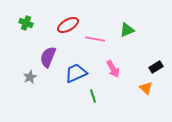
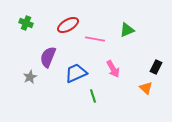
black rectangle: rotated 32 degrees counterclockwise
